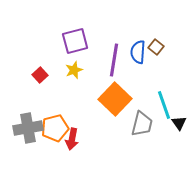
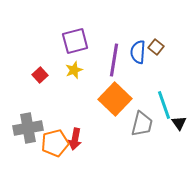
orange pentagon: moved 15 px down
red arrow: moved 3 px right
